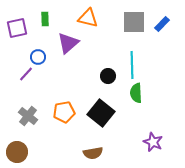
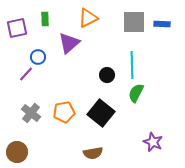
orange triangle: rotated 40 degrees counterclockwise
blue rectangle: rotated 49 degrees clockwise
purple triangle: moved 1 px right
black circle: moved 1 px left, 1 px up
green semicircle: rotated 30 degrees clockwise
gray cross: moved 3 px right, 3 px up
